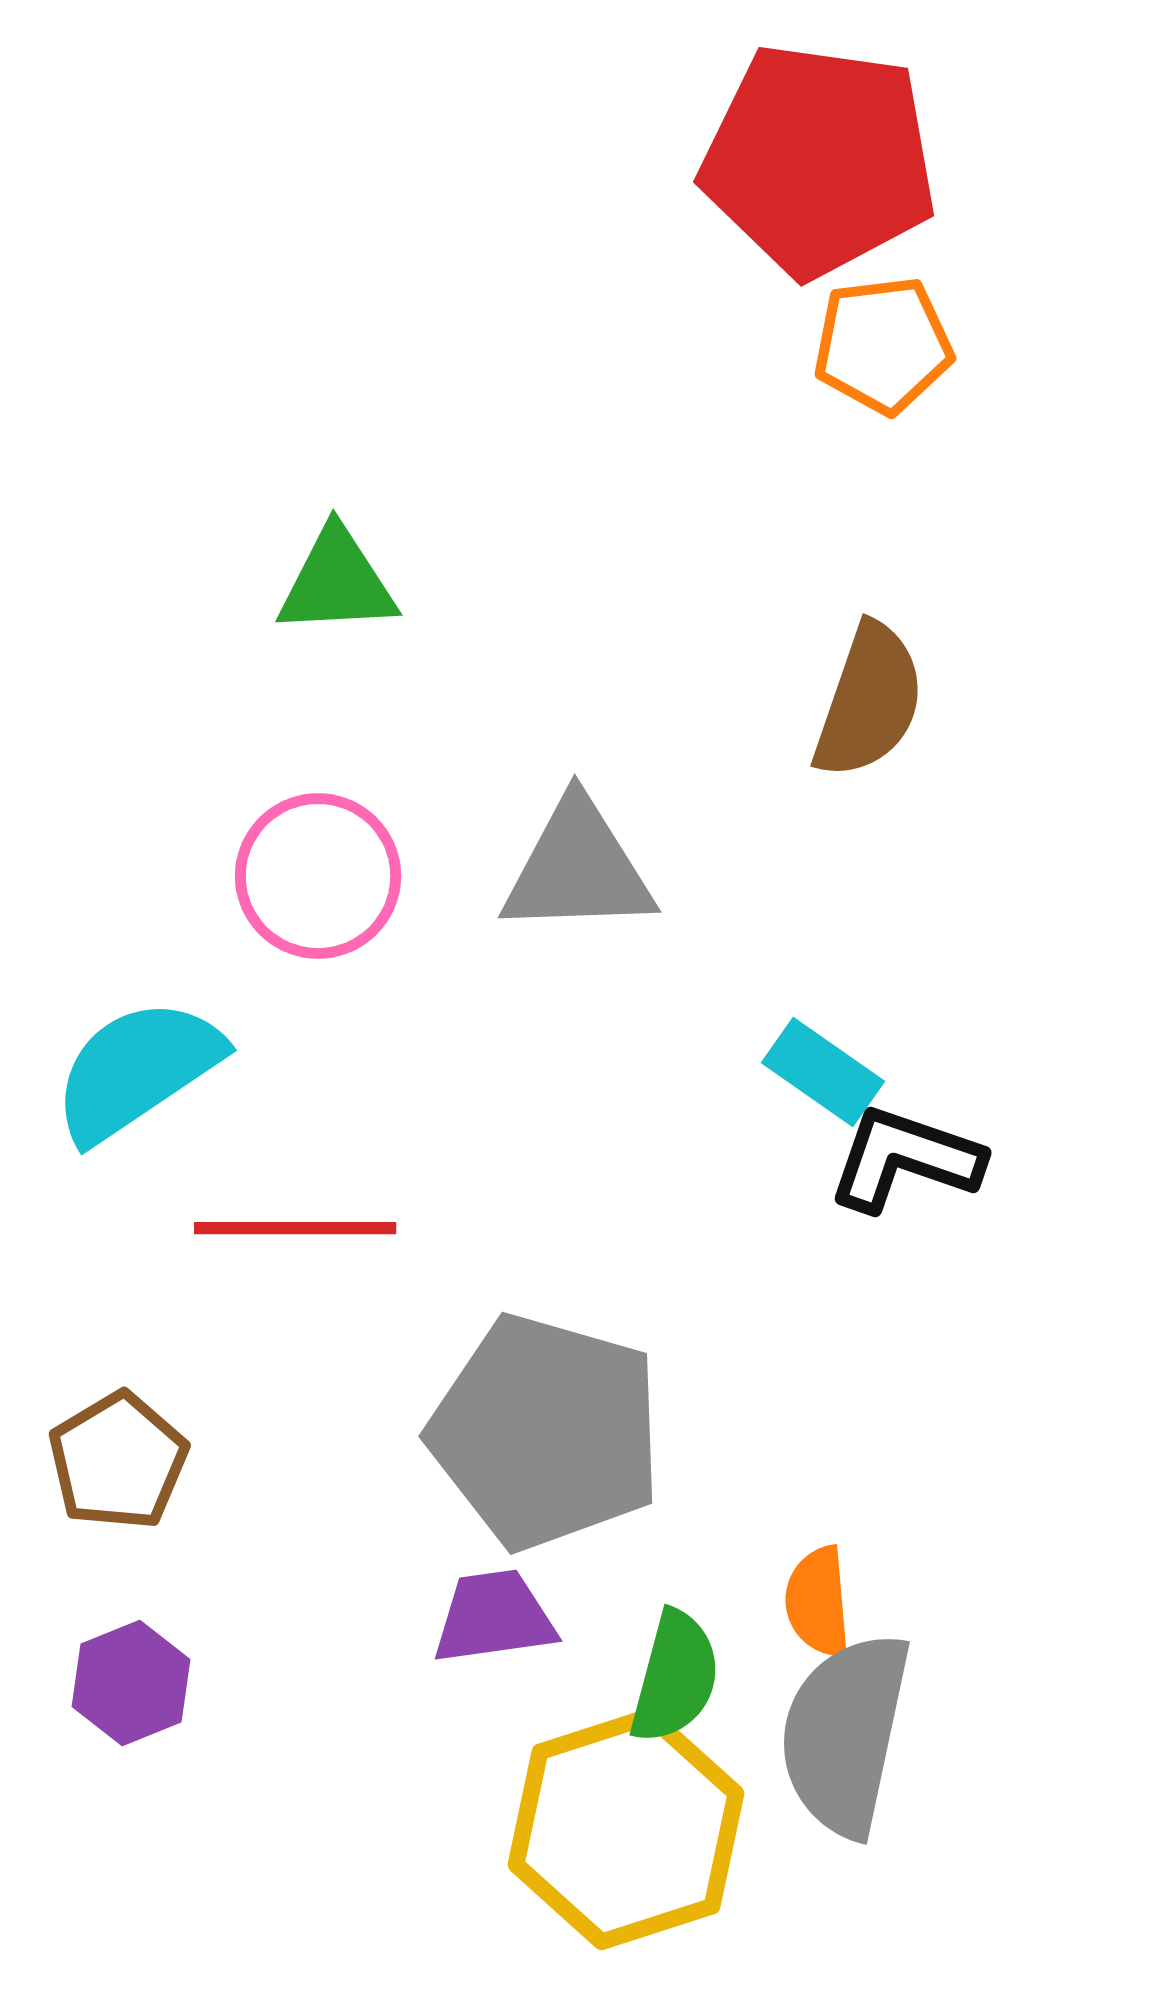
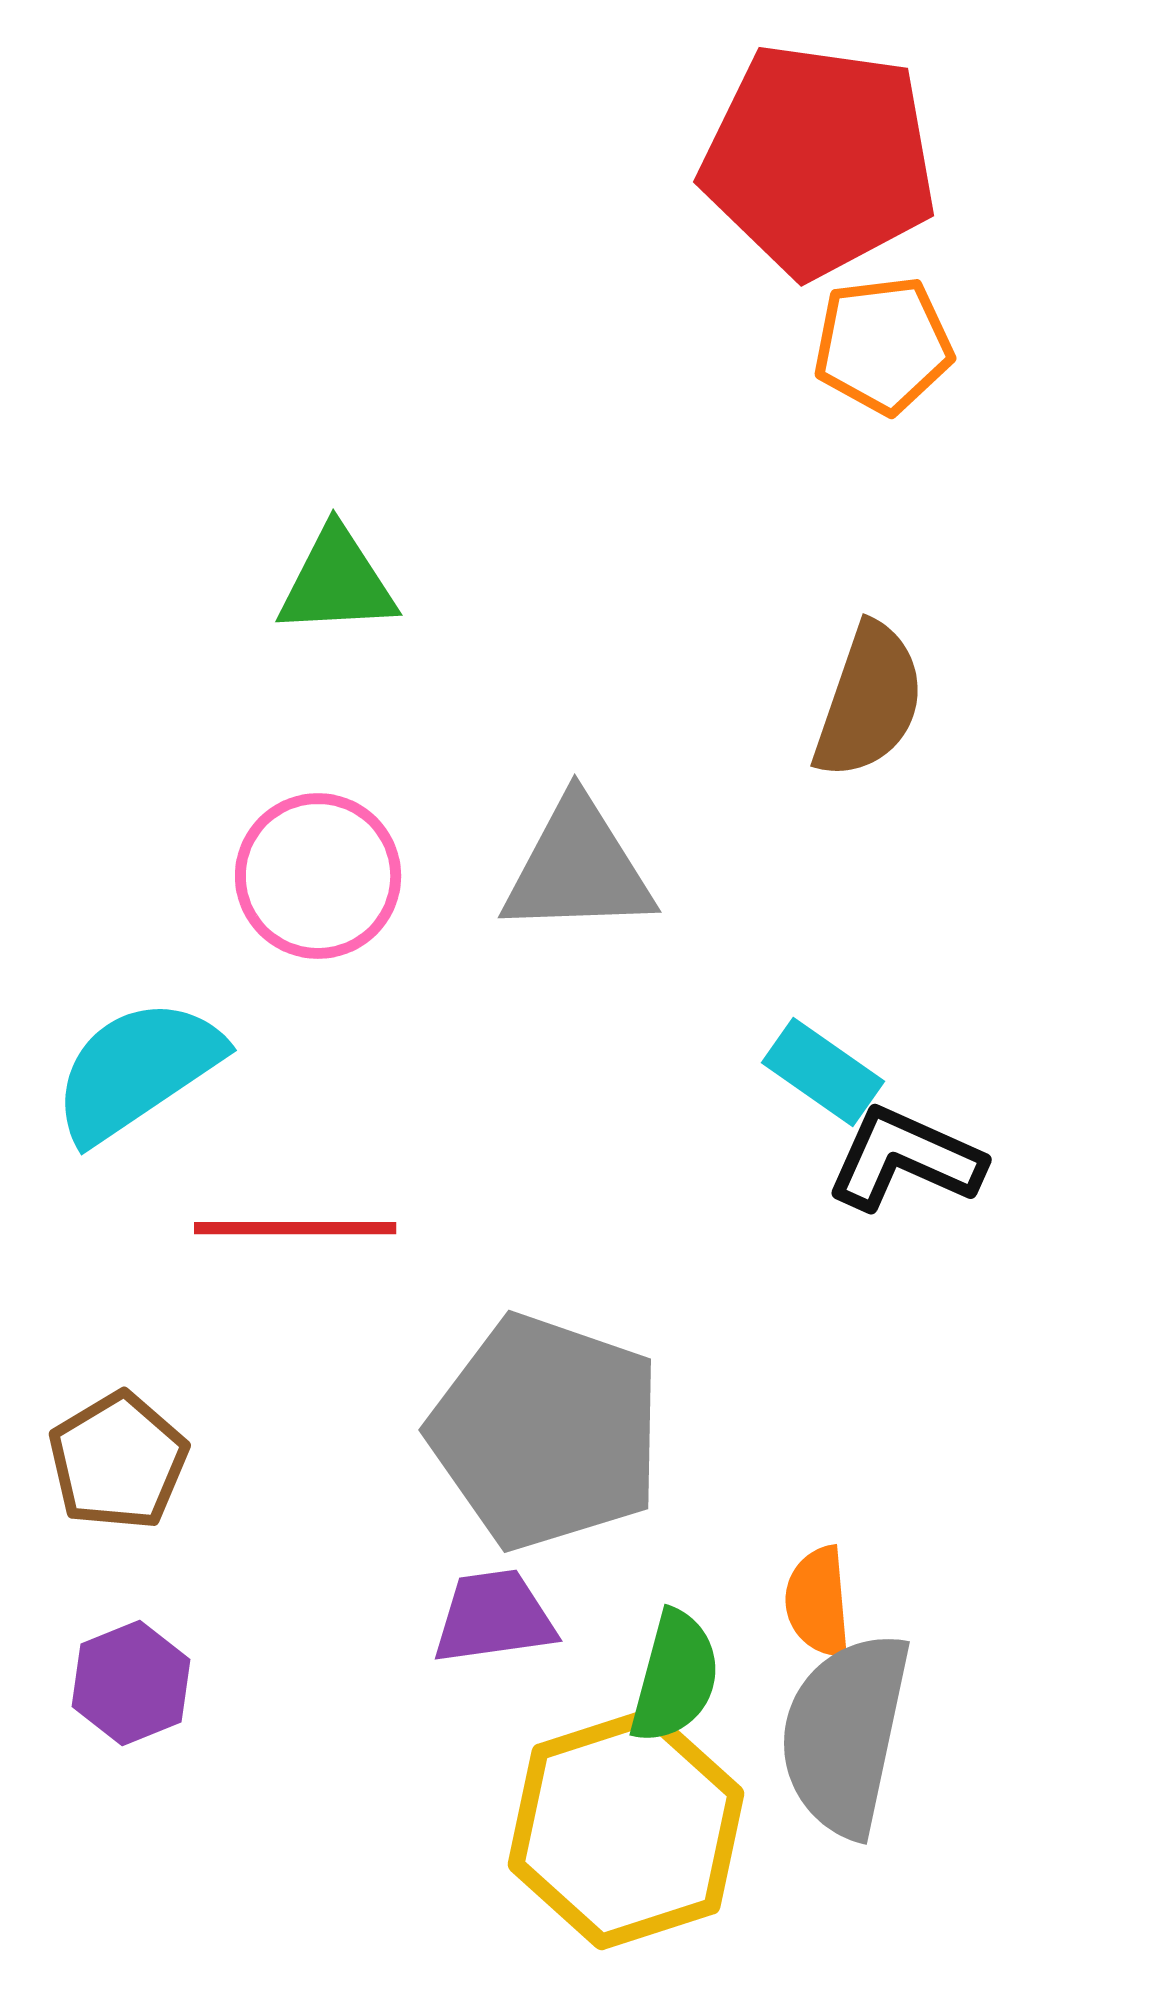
black L-shape: rotated 5 degrees clockwise
gray pentagon: rotated 3 degrees clockwise
